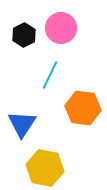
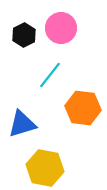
cyan line: rotated 12 degrees clockwise
blue triangle: rotated 40 degrees clockwise
